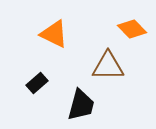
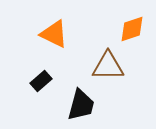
orange diamond: rotated 64 degrees counterclockwise
black rectangle: moved 4 px right, 2 px up
